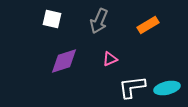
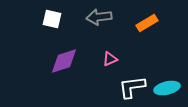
gray arrow: moved 4 px up; rotated 60 degrees clockwise
orange rectangle: moved 1 px left, 2 px up
